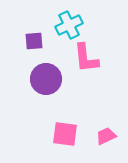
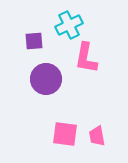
pink L-shape: rotated 16 degrees clockwise
pink trapezoid: moved 9 px left; rotated 75 degrees counterclockwise
